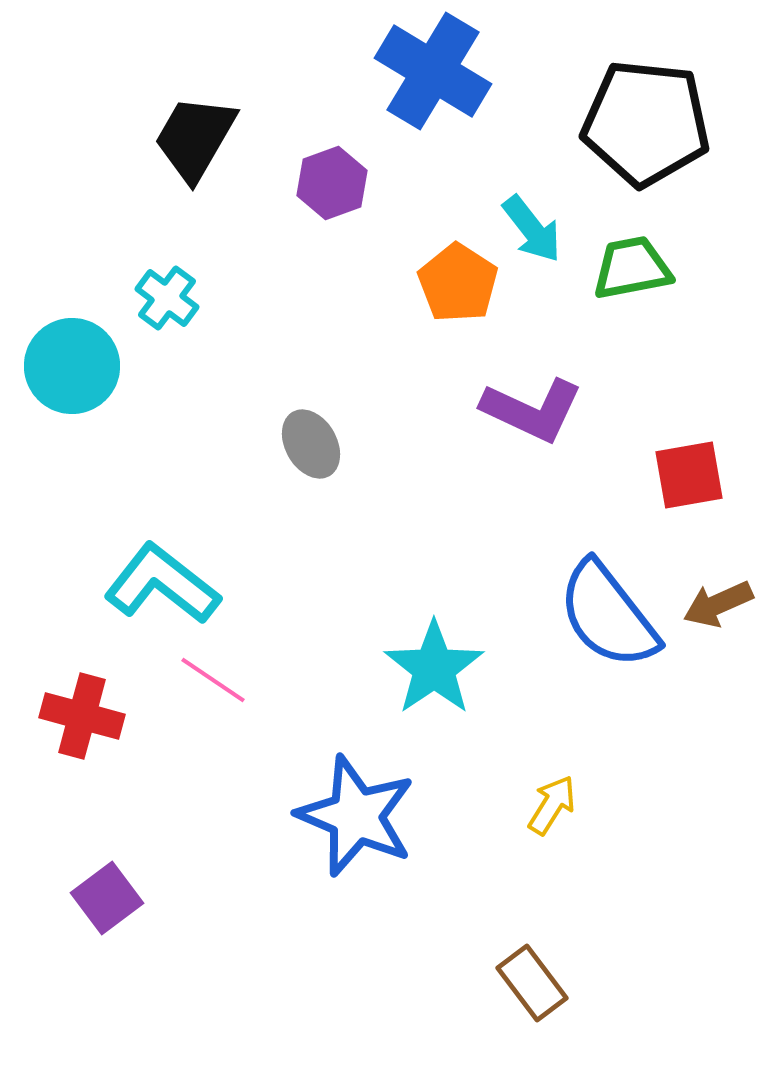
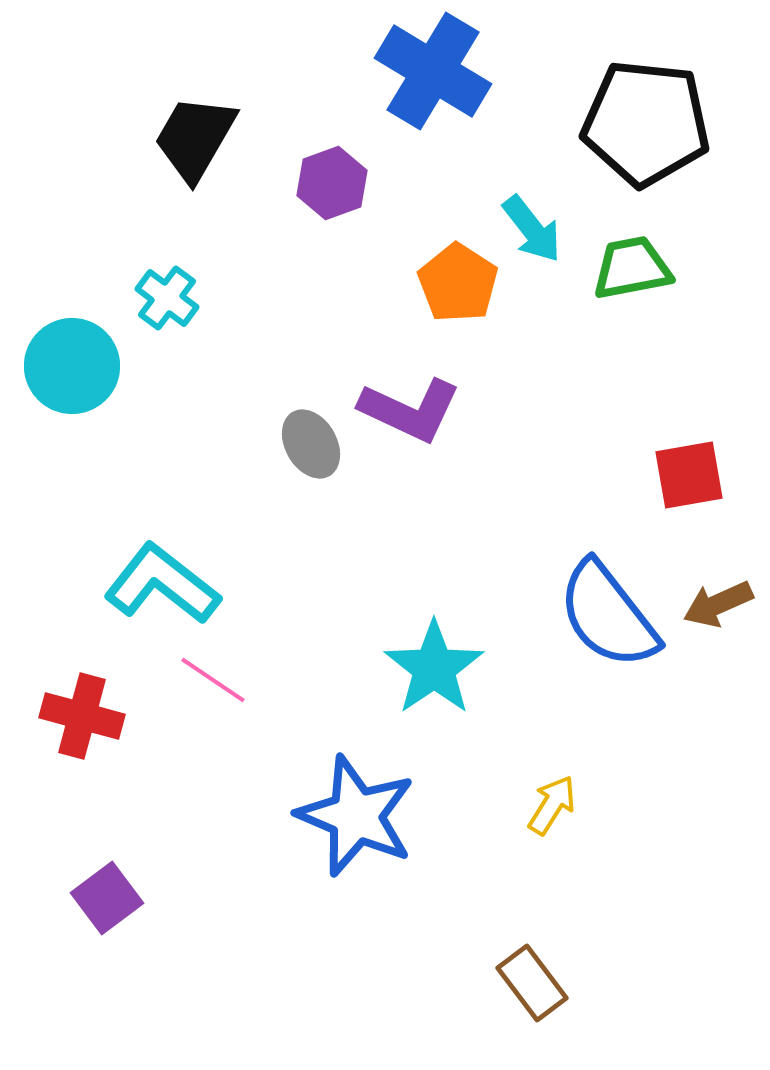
purple L-shape: moved 122 px left
